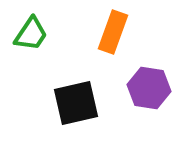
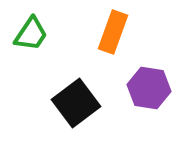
black square: rotated 24 degrees counterclockwise
